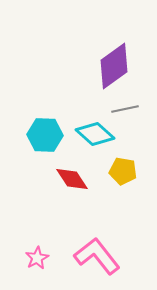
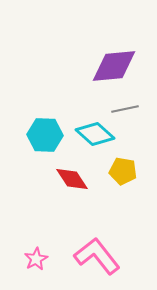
purple diamond: rotated 30 degrees clockwise
pink star: moved 1 px left, 1 px down
